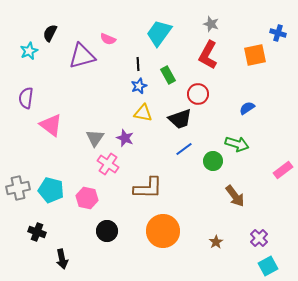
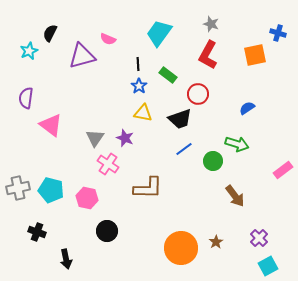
green rectangle: rotated 24 degrees counterclockwise
blue star: rotated 14 degrees counterclockwise
orange circle: moved 18 px right, 17 px down
black arrow: moved 4 px right
